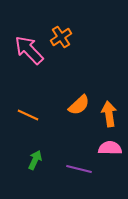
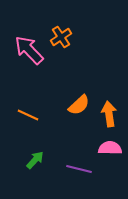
green arrow: rotated 18 degrees clockwise
